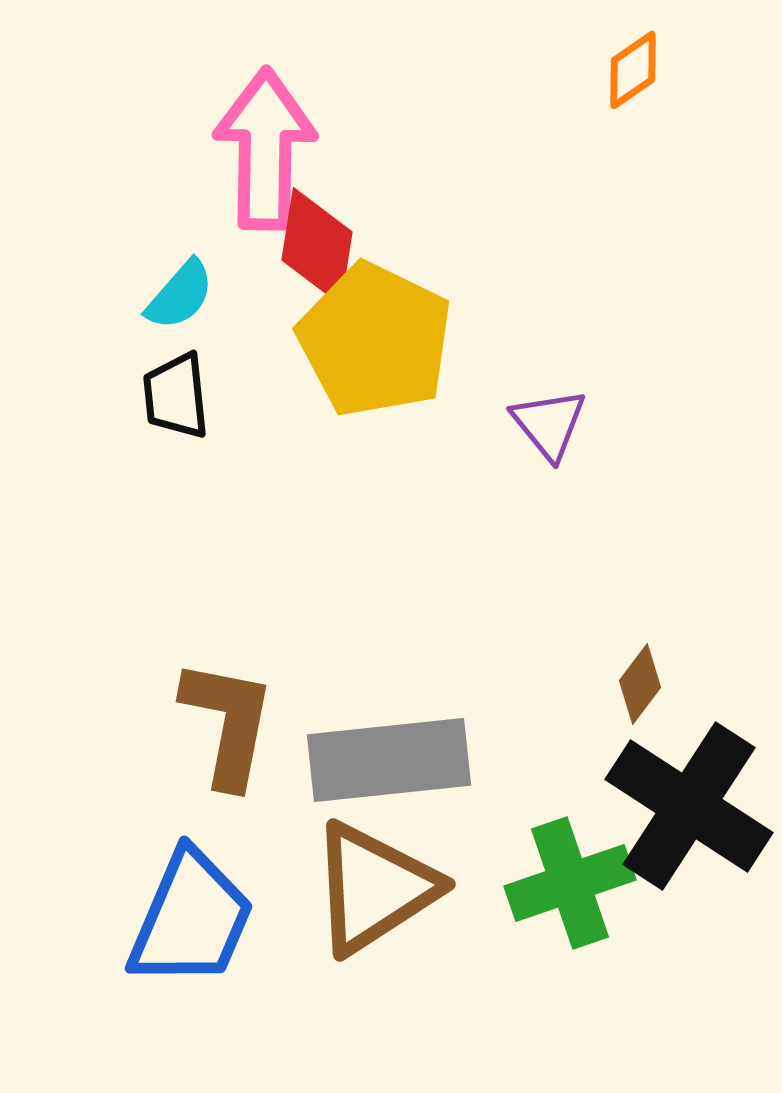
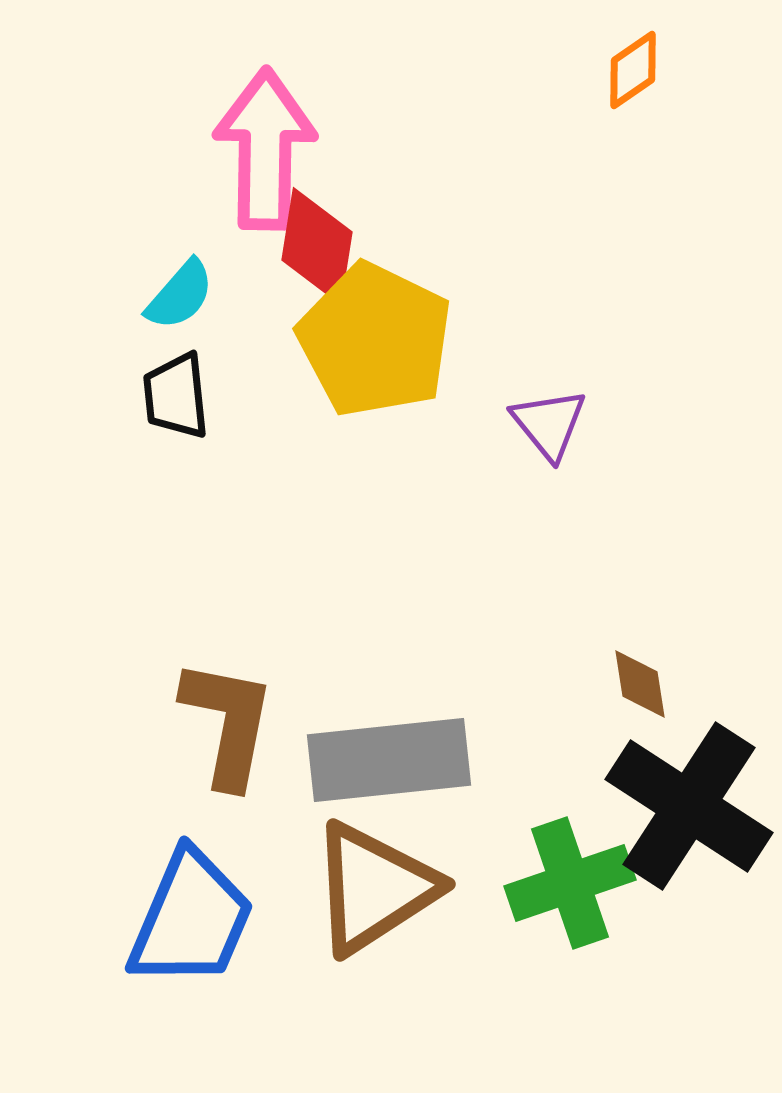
brown diamond: rotated 46 degrees counterclockwise
